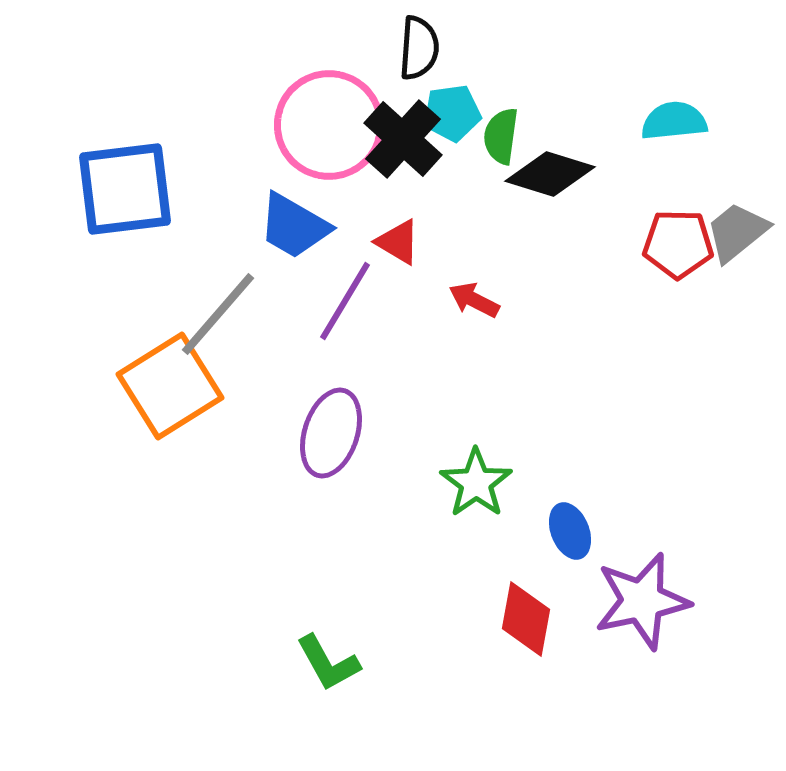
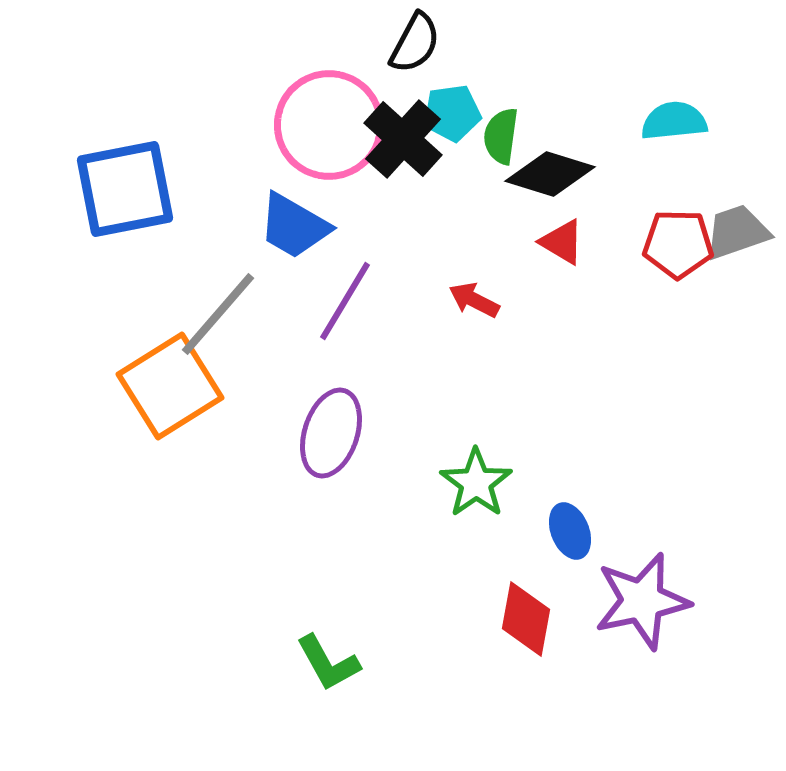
black semicircle: moved 4 px left, 5 px up; rotated 24 degrees clockwise
blue square: rotated 4 degrees counterclockwise
gray trapezoid: rotated 20 degrees clockwise
red triangle: moved 164 px right
